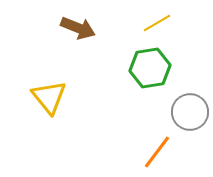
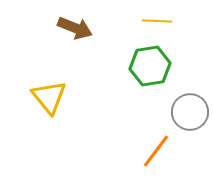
yellow line: moved 2 px up; rotated 32 degrees clockwise
brown arrow: moved 3 px left
green hexagon: moved 2 px up
orange line: moved 1 px left, 1 px up
